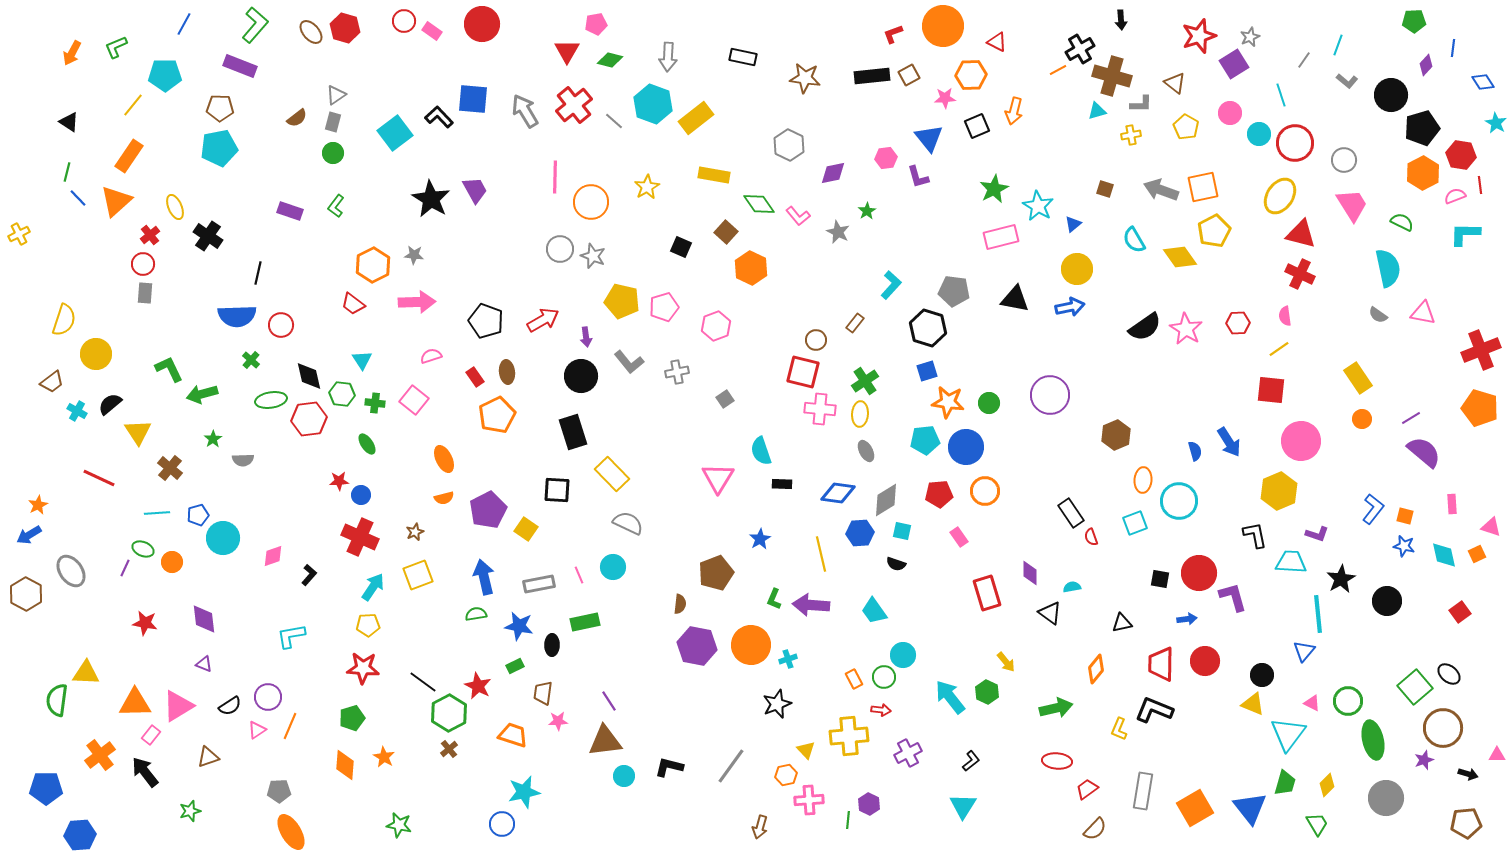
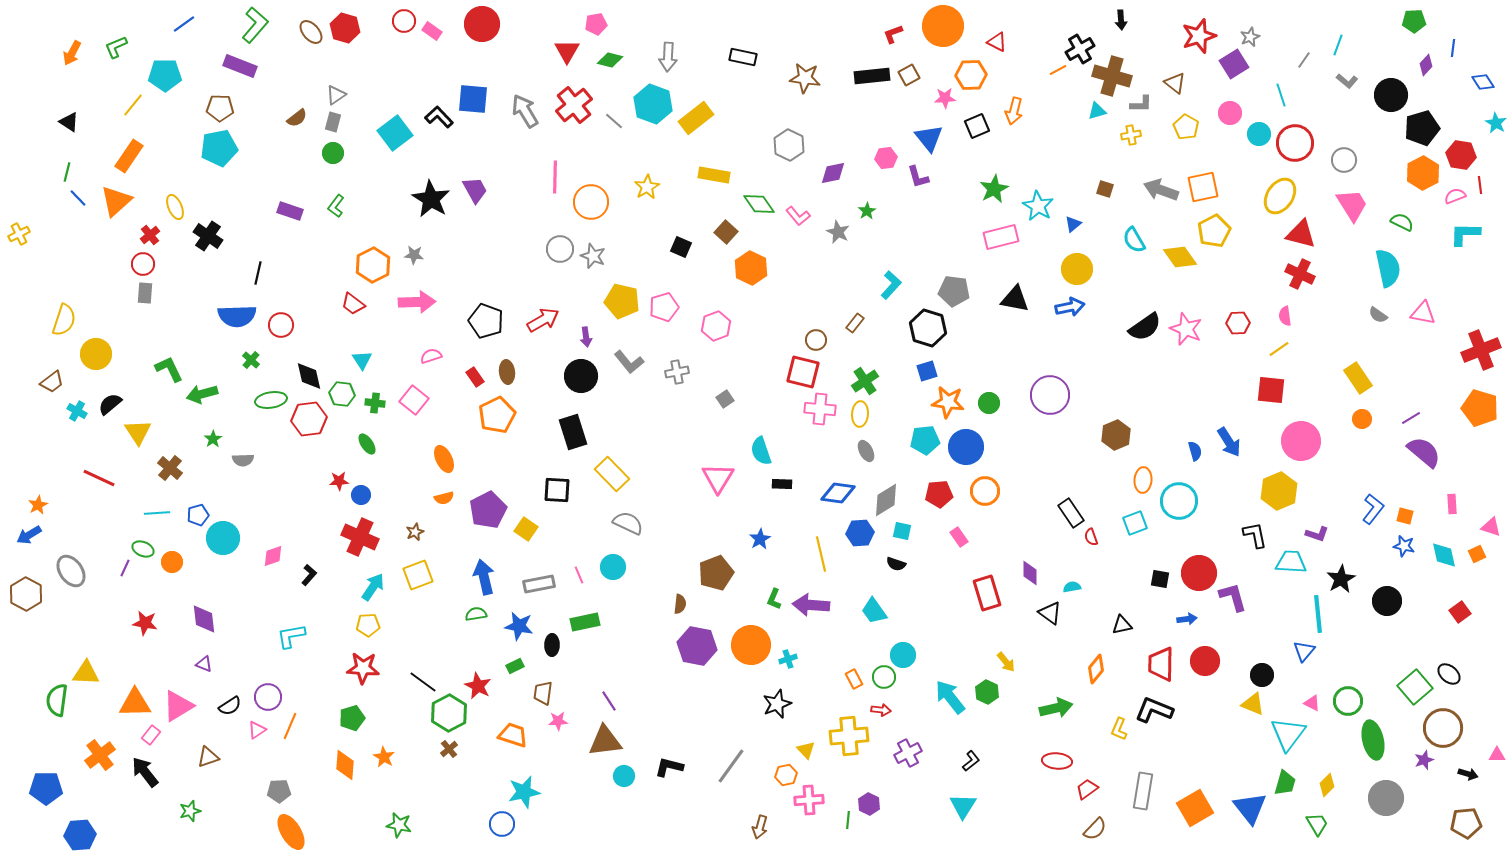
blue line at (184, 24): rotated 25 degrees clockwise
pink star at (1186, 329): rotated 8 degrees counterclockwise
black triangle at (1122, 623): moved 2 px down
